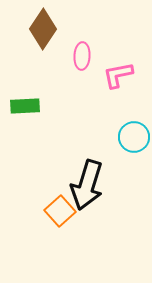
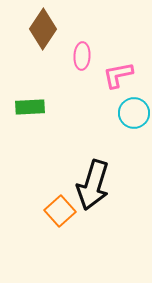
green rectangle: moved 5 px right, 1 px down
cyan circle: moved 24 px up
black arrow: moved 6 px right
